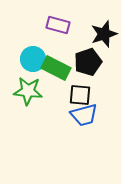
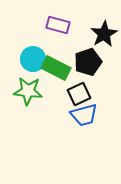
black star: rotated 12 degrees counterclockwise
black square: moved 1 px left, 1 px up; rotated 30 degrees counterclockwise
